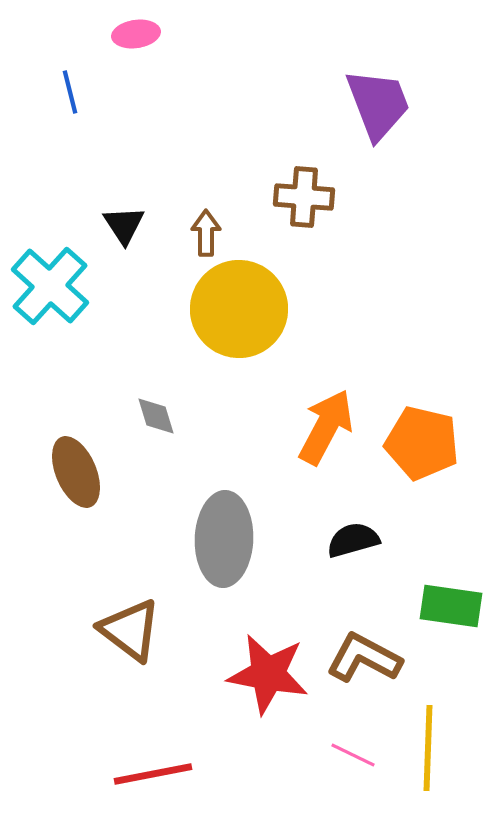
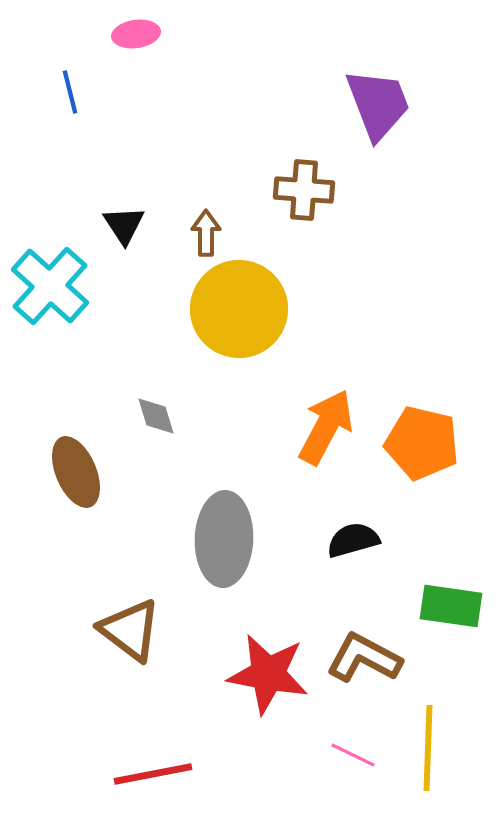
brown cross: moved 7 px up
